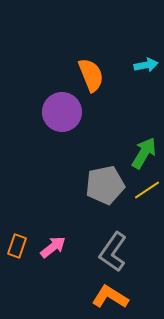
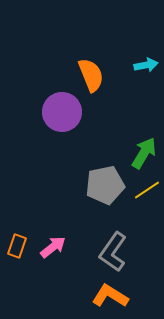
orange L-shape: moved 1 px up
